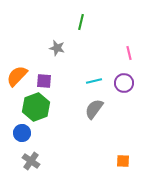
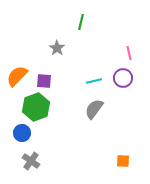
gray star: rotated 21 degrees clockwise
purple circle: moved 1 px left, 5 px up
